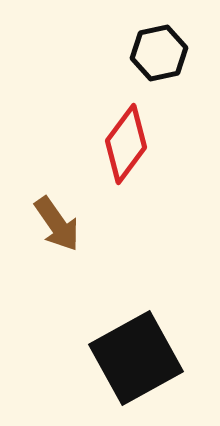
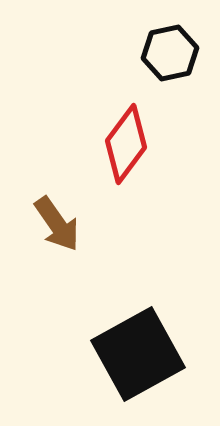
black hexagon: moved 11 px right
black square: moved 2 px right, 4 px up
